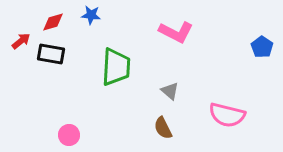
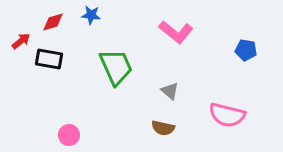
pink L-shape: rotated 12 degrees clockwise
blue pentagon: moved 16 px left, 3 px down; rotated 25 degrees counterclockwise
black rectangle: moved 2 px left, 5 px down
green trapezoid: rotated 27 degrees counterclockwise
brown semicircle: rotated 50 degrees counterclockwise
